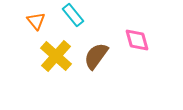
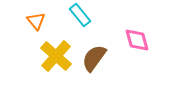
cyan rectangle: moved 7 px right
brown semicircle: moved 2 px left, 2 px down
